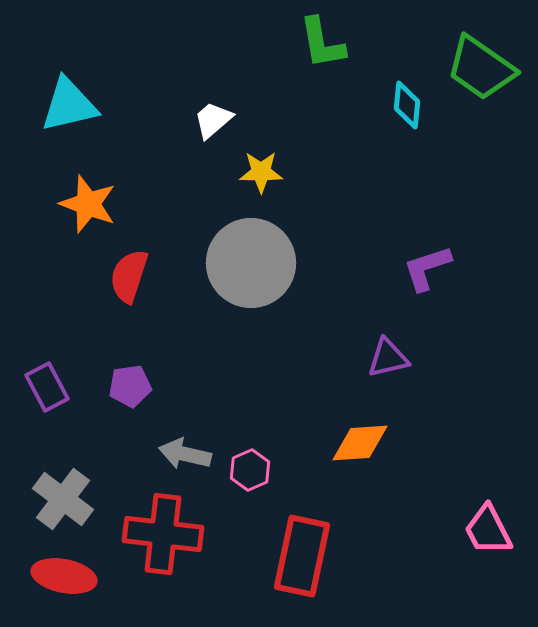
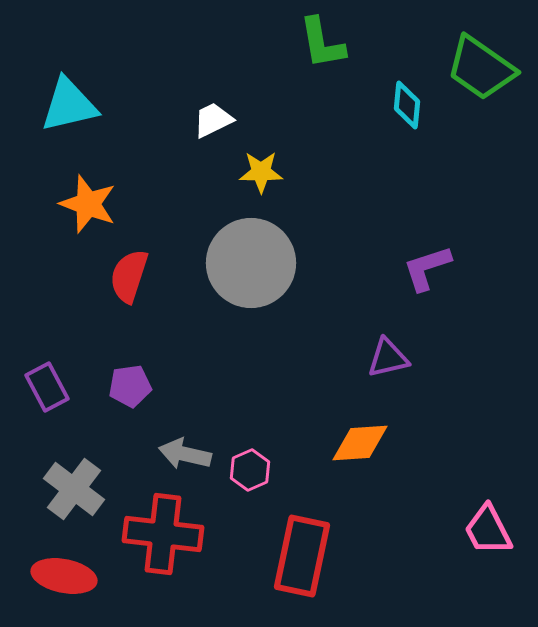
white trapezoid: rotated 15 degrees clockwise
gray cross: moved 11 px right, 10 px up
